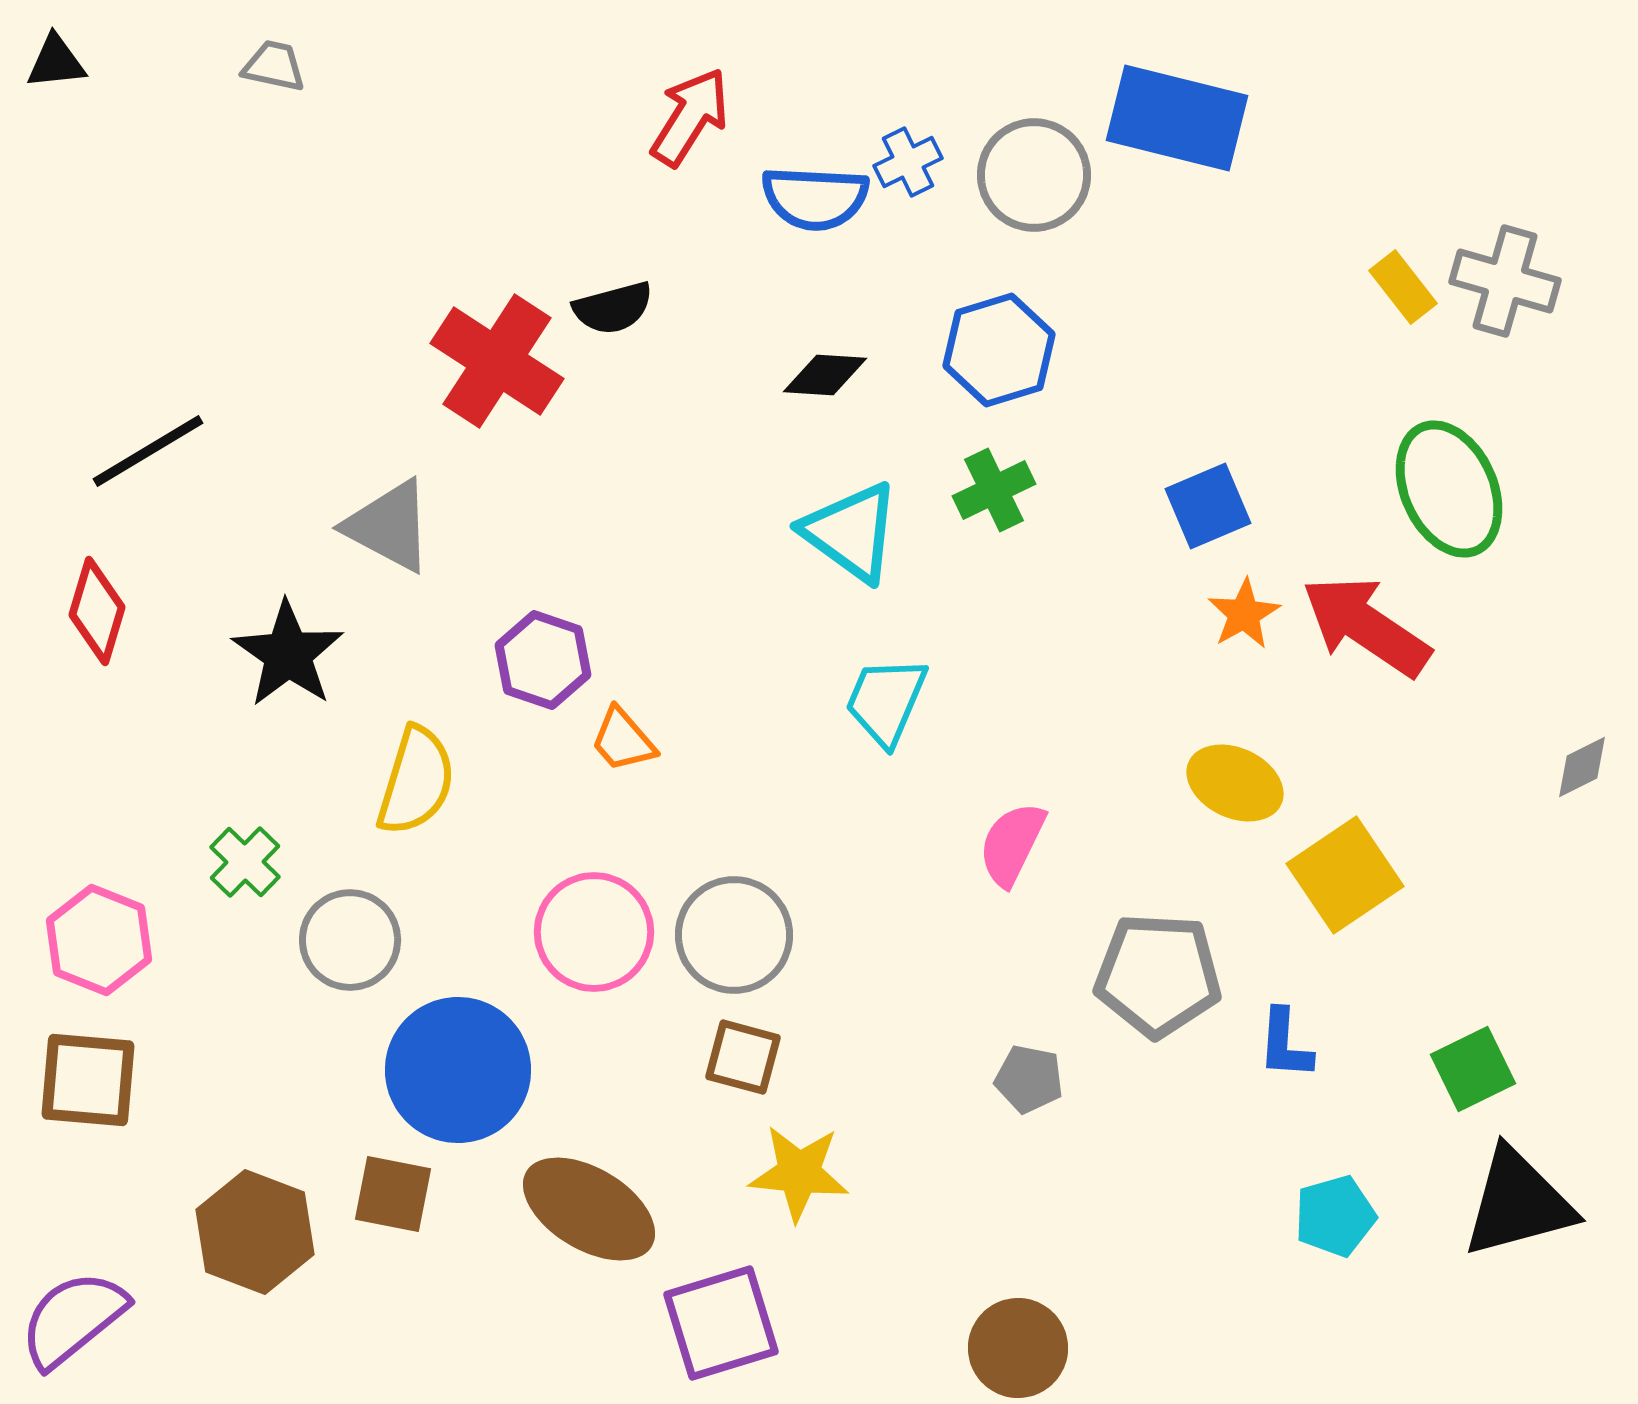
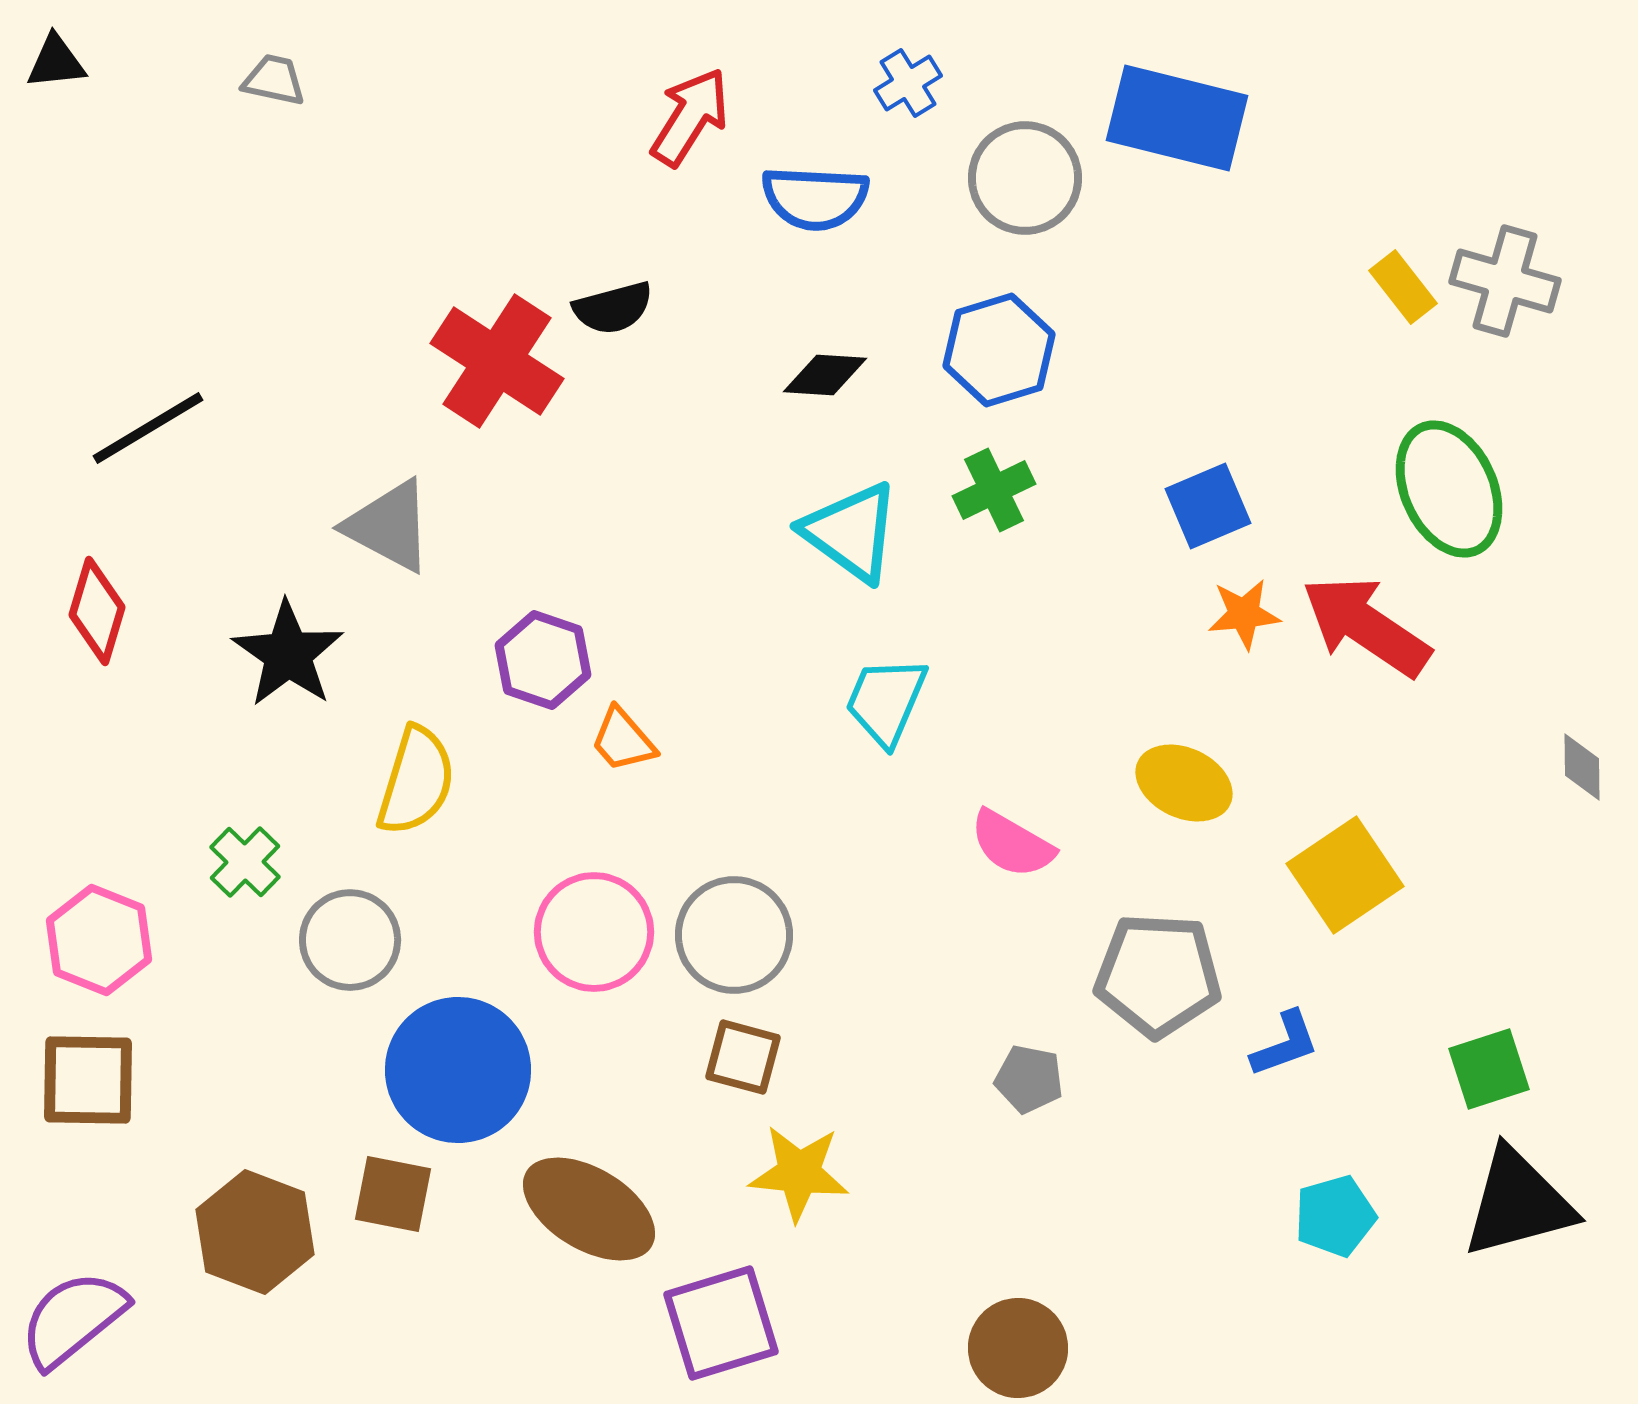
gray trapezoid at (274, 66): moved 14 px down
blue cross at (908, 162): moved 79 px up; rotated 6 degrees counterclockwise
gray circle at (1034, 175): moved 9 px left, 3 px down
black line at (148, 451): moved 23 px up
orange star at (1244, 614): rotated 24 degrees clockwise
gray diamond at (1582, 767): rotated 64 degrees counterclockwise
yellow ellipse at (1235, 783): moved 51 px left
pink semicircle at (1012, 844): rotated 86 degrees counterclockwise
blue L-shape at (1285, 1044): rotated 114 degrees counterclockwise
green square at (1473, 1069): moved 16 px right; rotated 8 degrees clockwise
brown square at (88, 1080): rotated 4 degrees counterclockwise
